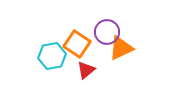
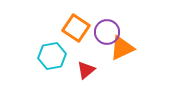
orange square: moved 1 px left, 16 px up
orange triangle: moved 1 px right
